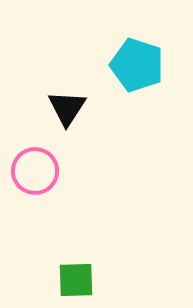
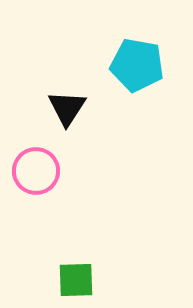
cyan pentagon: rotated 8 degrees counterclockwise
pink circle: moved 1 px right
